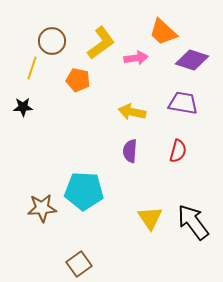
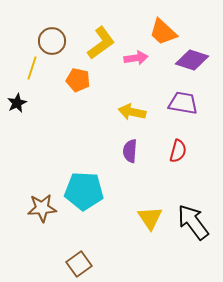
black star: moved 6 px left, 4 px up; rotated 24 degrees counterclockwise
